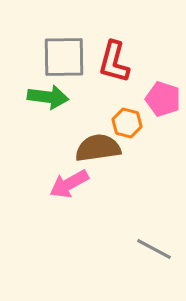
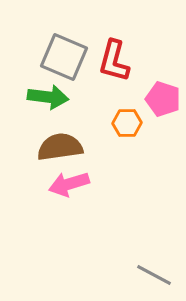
gray square: rotated 24 degrees clockwise
red L-shape: moved 1 px up
orange hexagon: rotated 16 degrees counterclockwise
brown semicircle: moved 38 px left, 1 px up
pink arrow: rotated 12 degrees clockwise
gray line: moved 26 px down
